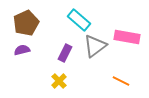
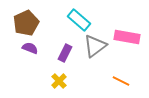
purple semicircle: moved 8 px right, 2 px up; rotated 35 degrees clockwise
